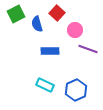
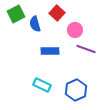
blue semicircle: moved 2 px left
purple line: moved 2 px left
cyan rectangle: moved 3 px left
